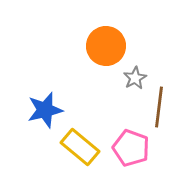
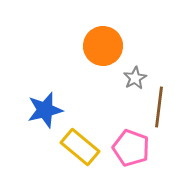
orange circle: moved 3 px left
